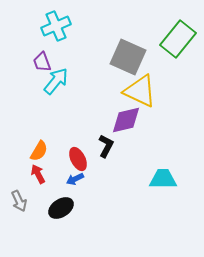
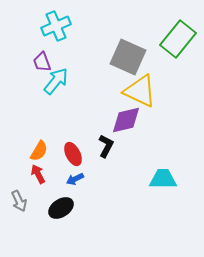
red ellipse: moved 5 px left, 5 px up
